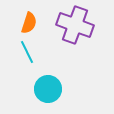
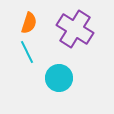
purple cross: moved 4 px down; rotated 12 degrees clockwise
cyan circle: moved 11 px right, 11 px up
